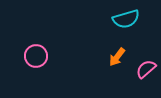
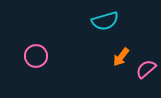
cyan semicircle: moved 21 px left, 2 px down
orange arrow: moved 4 px right
